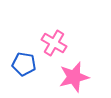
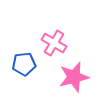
blue pentagon: rotated 15 degrees counterclockwise
